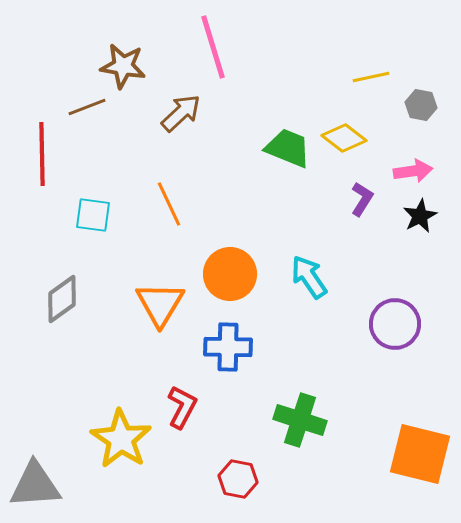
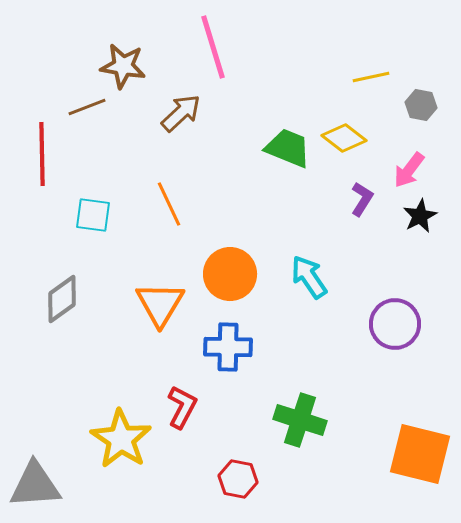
pink arrow: moved 4 px left, 1 px up; rotated 135 degrees clockwise
